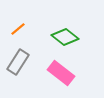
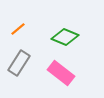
green diamond: rotated 16 degrees counterclockwise
gray rectangle: moved 1 px right, 1 px down
